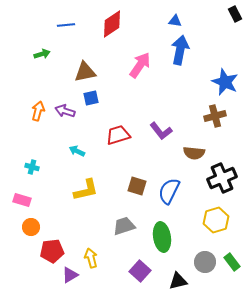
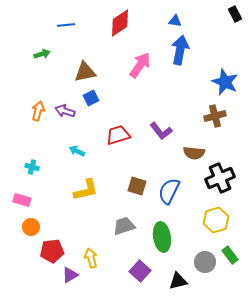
red diamond: moved 8 px right, 1 px up
blue square: rotated 14 degrees counterclockwise
black cross: moved 2 px left
green rectangle: moved 2 px left, 7 px up
